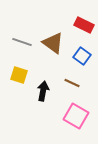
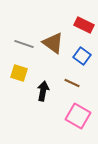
gray line: moved 2 px right, 2 px down
yellow square: moved 2 px up
pink square: moved 2 px right
